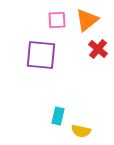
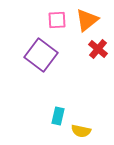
purple square: rotated 32 degrees clockwise
